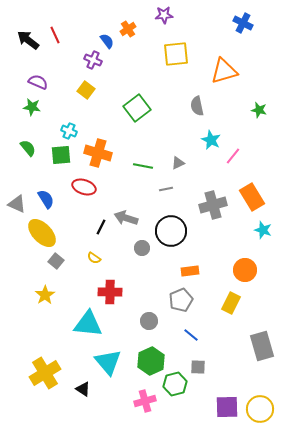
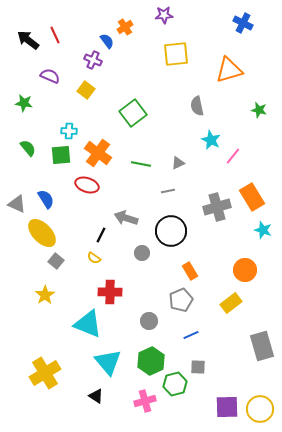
orange cross at (128, 29): moved 3 px left, 2 px up
orange triangle at (224, 71): moved 5 px right, 1 px up
purple semicircle at (38, 82): moved 12 px right, 6 px up
green star at (32, 107): moved 8 px left, 4 px up
green square at (137, 108): moved 4 px left, 5 px down
cyan cross at (69, 131): rotated 21 degrees counterclockwise
orange cross at (98, 153): rotated 20 degrees clockwise
green line at (143, 166): moved 2 px left, 2 px up
red ellipse at (84, 187): moved 3 px right, 2 px up
gray line at (166, 189): moved 2 px right, 2 px down
gray cross at (213, 205): moved 4 px right, 2 px down
black line at (101, 227): moved 8 px down
gray circle at (142, 248): moved 5 px down
orange rectangle at (190, 271): rotated 66 degrees clockwise
yellow rectangle at (231, 303): rotated 25 degrees clockwise
cyan triangle at (88, 324): rotated 16 degrees clockwise
blue line at (191, 335): rotated 63 degrees counterclockwise
black triangle at (83, 389): moved 13 px right, 7 px down
